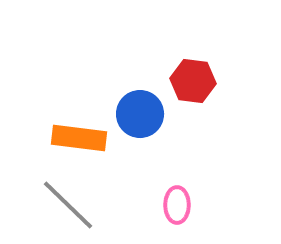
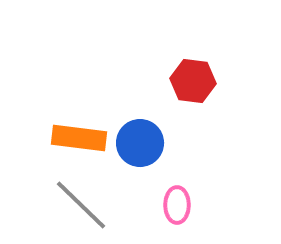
blue circle: moved 29 px down
gray line: moved 13 px right
